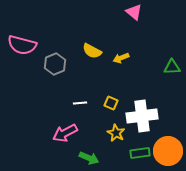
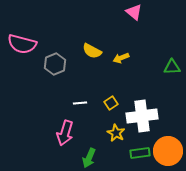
pink semicircle: moved 1 px up
yellow square: rotated 32 degrees clockwise
pink arrow: rotated 45 degrees counterclockwise
green arrow: rotated 90 degrees clockwise
